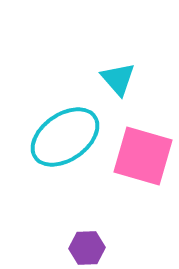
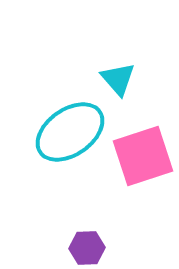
cyan ellipse: moved 5 px right, 5 px up
pink square: rotated 34 degrees counterclockwise
